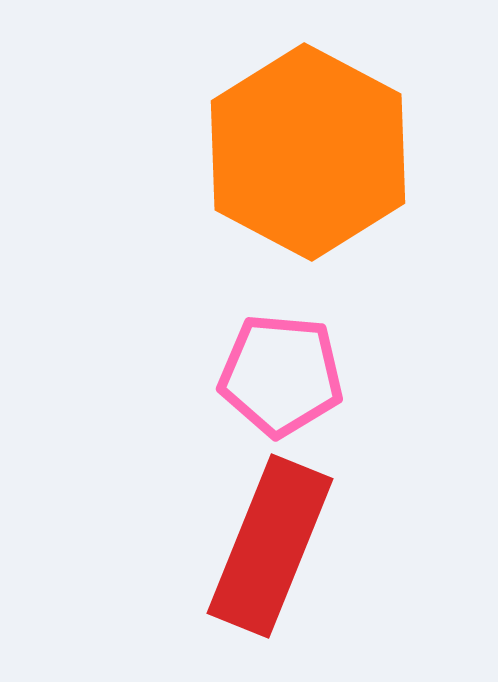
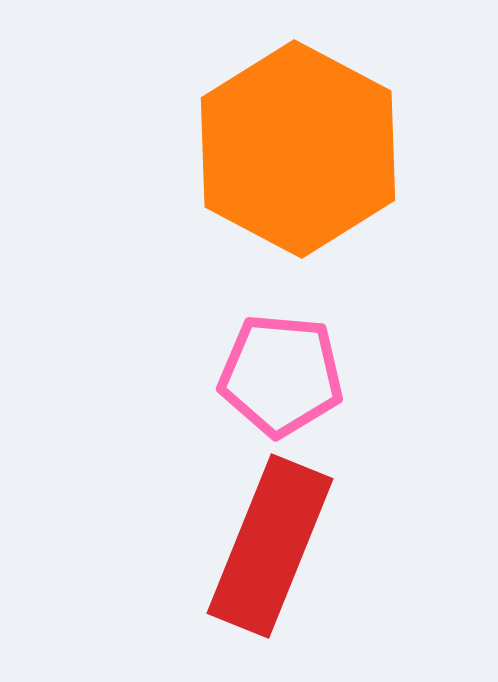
orange hexagon: moved 10 px left, 3 px up
